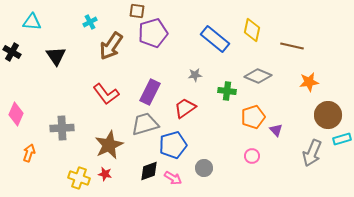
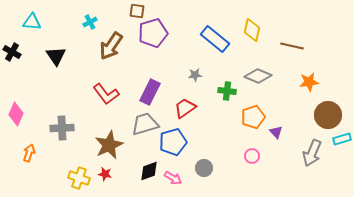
purple triangle: moved 2 px down
blue pentagon: moved 3 px up
